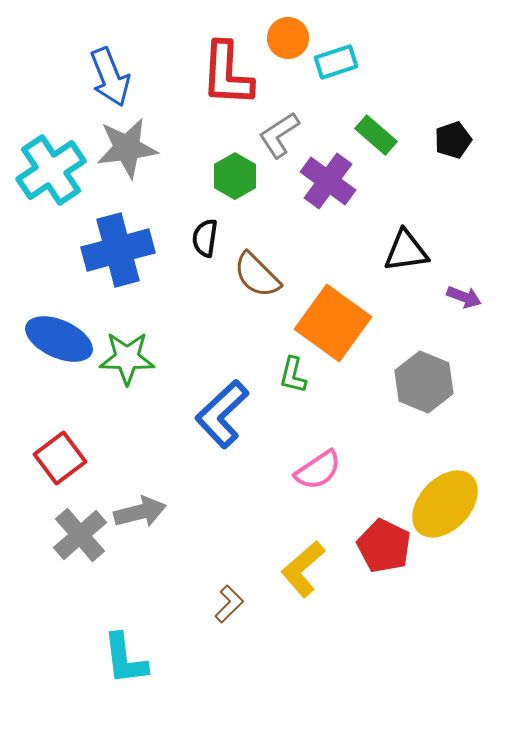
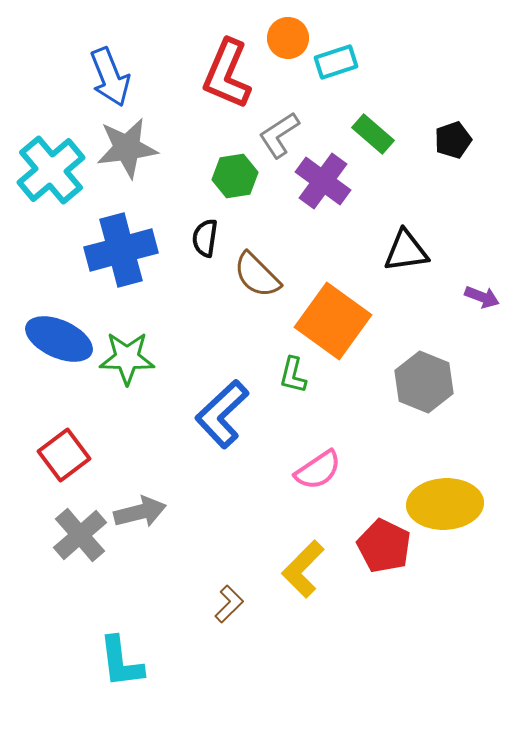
red L-shape: rotated 20 degrees clockwise
green rectangle: moved 3 px left, 1 px up
cyan cross: rotated 6 degrees counterclockwise
green hexagon: rotated 21 degrees clockwise
purple cross: moved 5 px left
blue cross: moved 3 px right
purple arrow: moved 18 px right
orange square: moved 2 px up
red square: moved 4 px right, 3 px up
yellow ellipse: rotated 44 degrees clockwise
yellow L-shape: rotated 4 degrees counterclockwise
cyan L-shape: moved 4 px left, 3 px down
